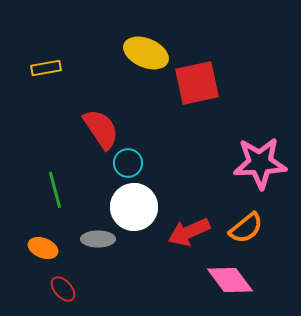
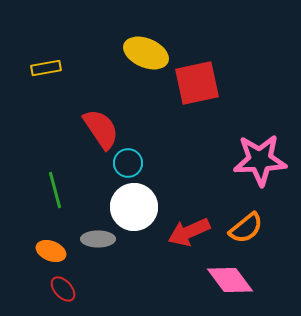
pink star: moved 3 px up
orange ellipse: moved 8 px right, 3 px down
